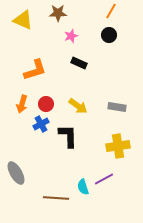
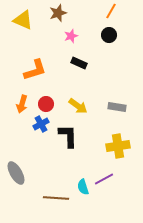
brown star: rotated 18 degrees counterclockwise
